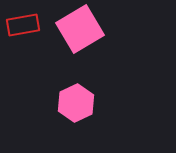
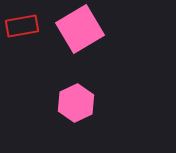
red rectangle: moved 1 px left, 1 px down
